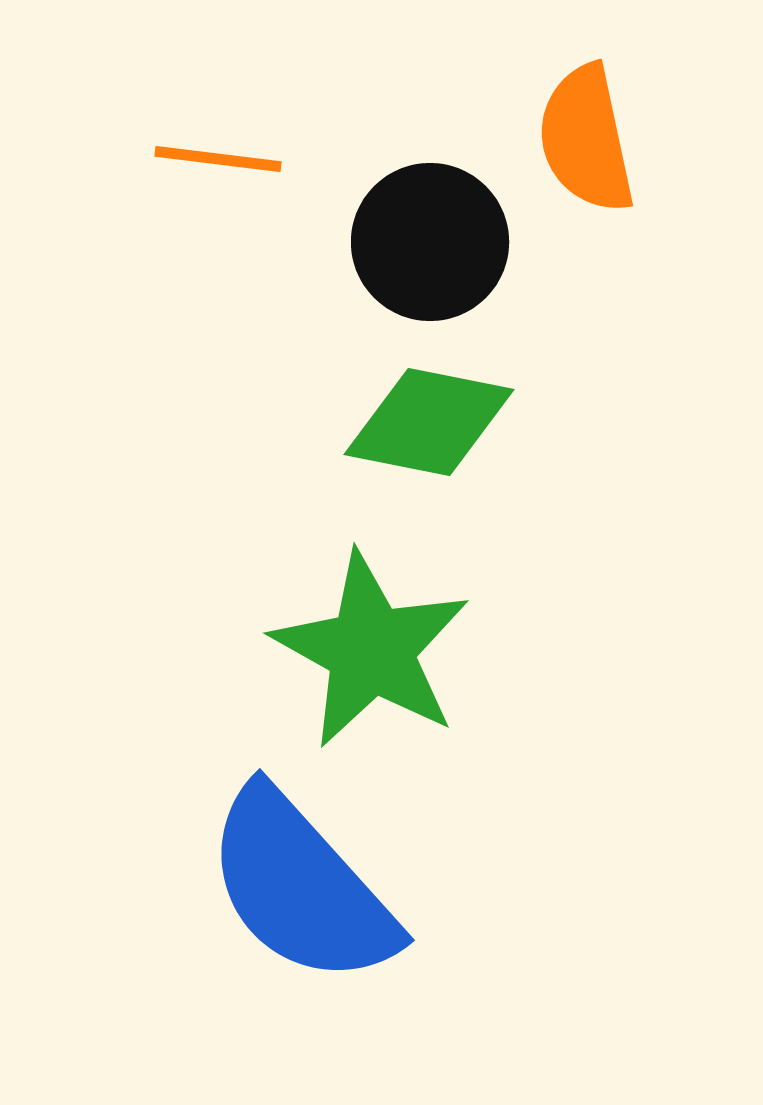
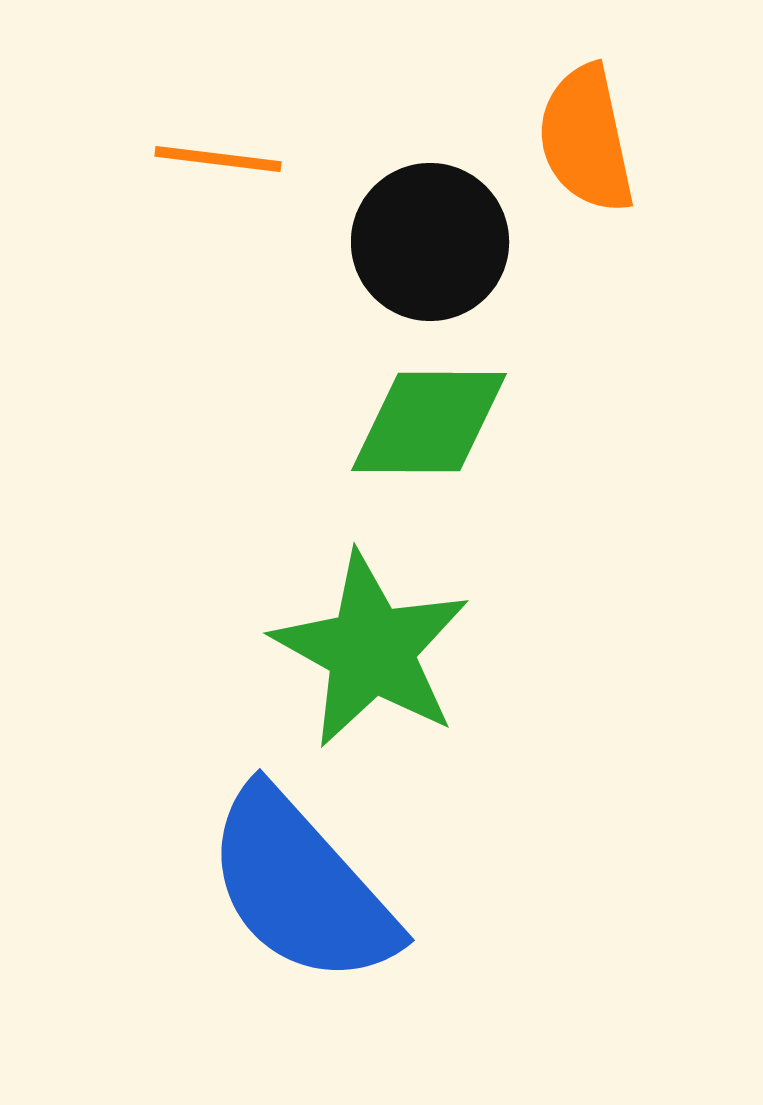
green diamond: rotated 11 degrees counterclockwise
